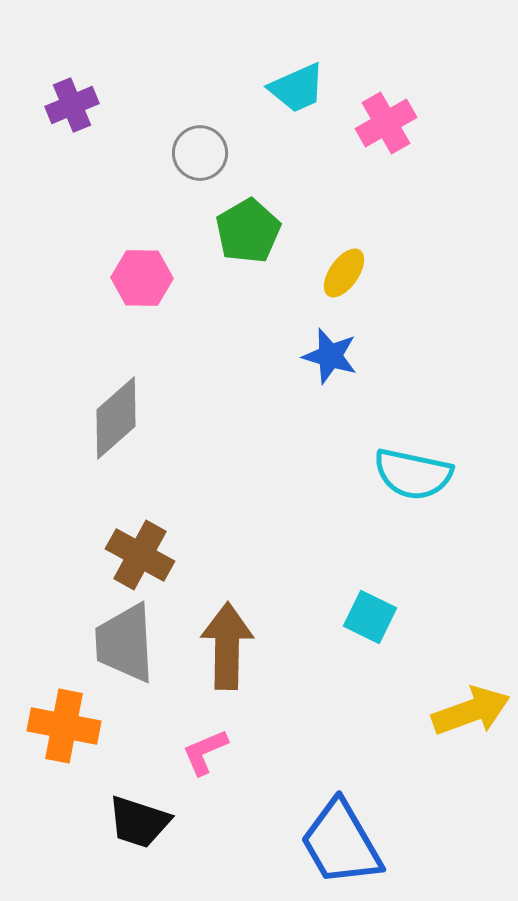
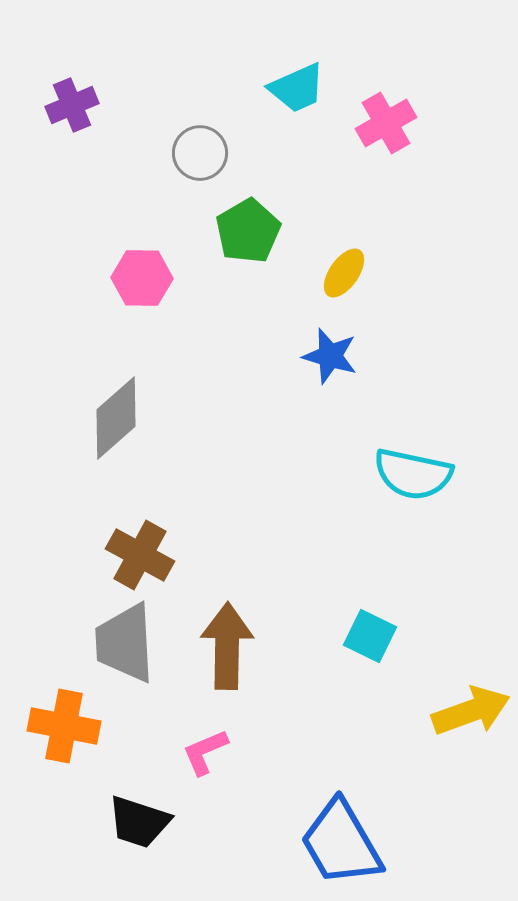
cyan square: moved 19 px down
